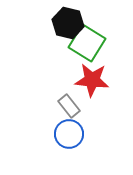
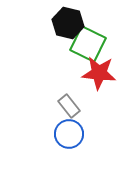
green square: moved 1 px right, 1 px down; rotated 6 degrees counterclockwise
red star: moved 7 px right, 7 px up
